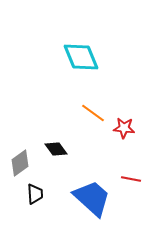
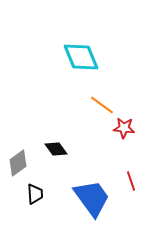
orange line: moved 9 px right, 8 px up
gray diamond: moved 2 px left
red line: moved 2 px down; rotated 60 degrees clockwise
blue trapezoid: rotated 12 degrees clockwise
